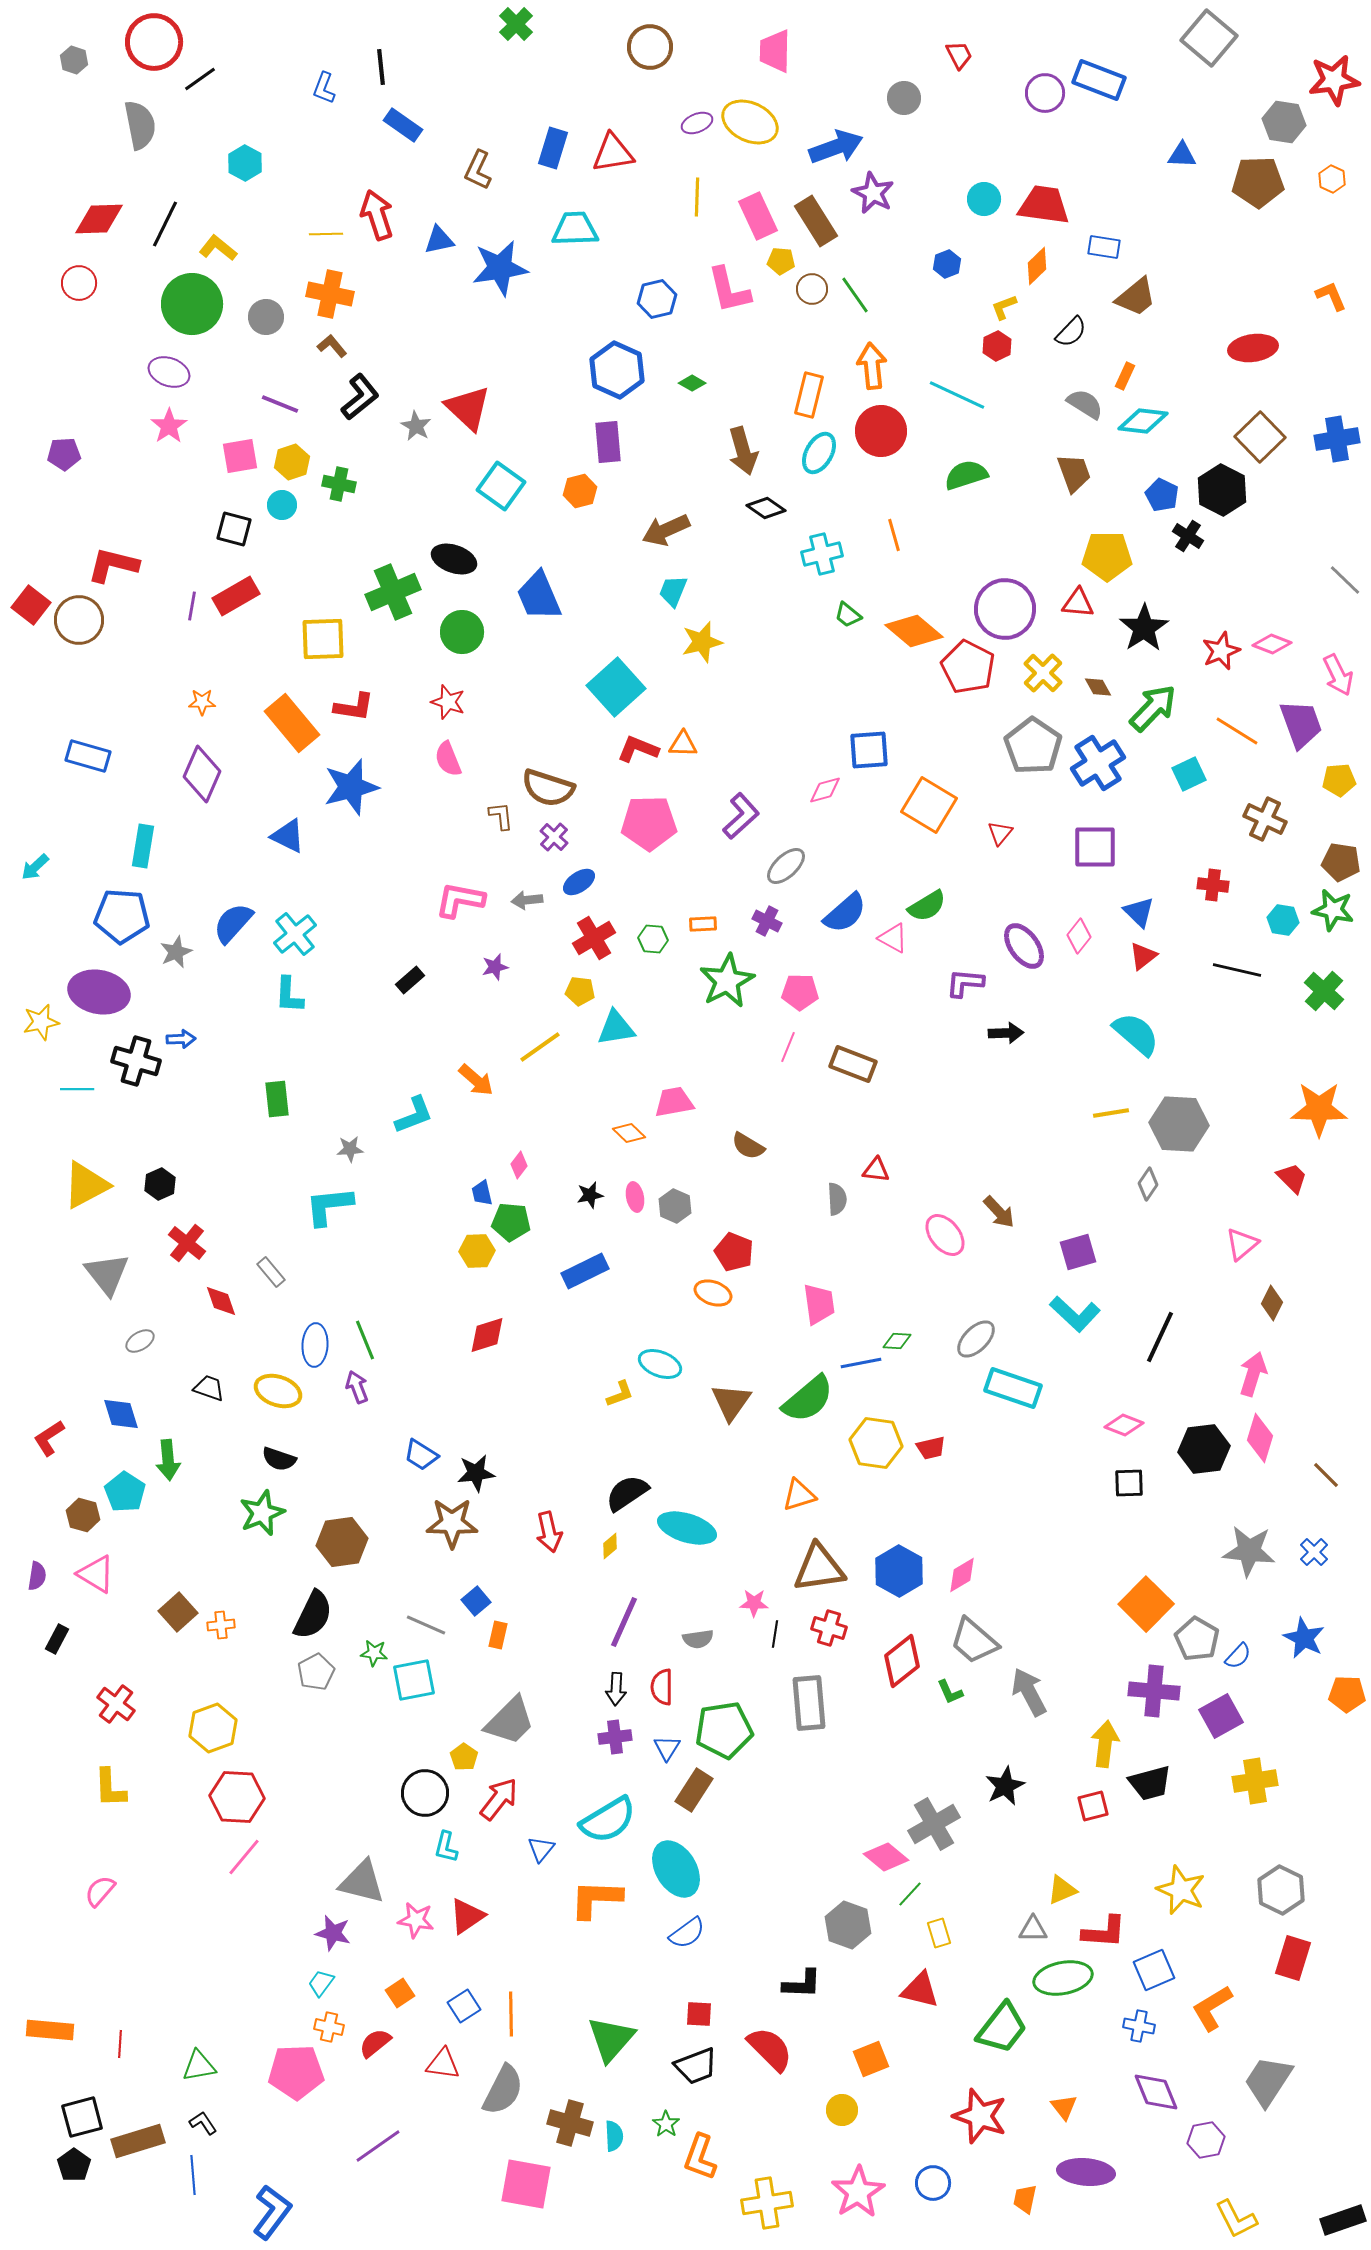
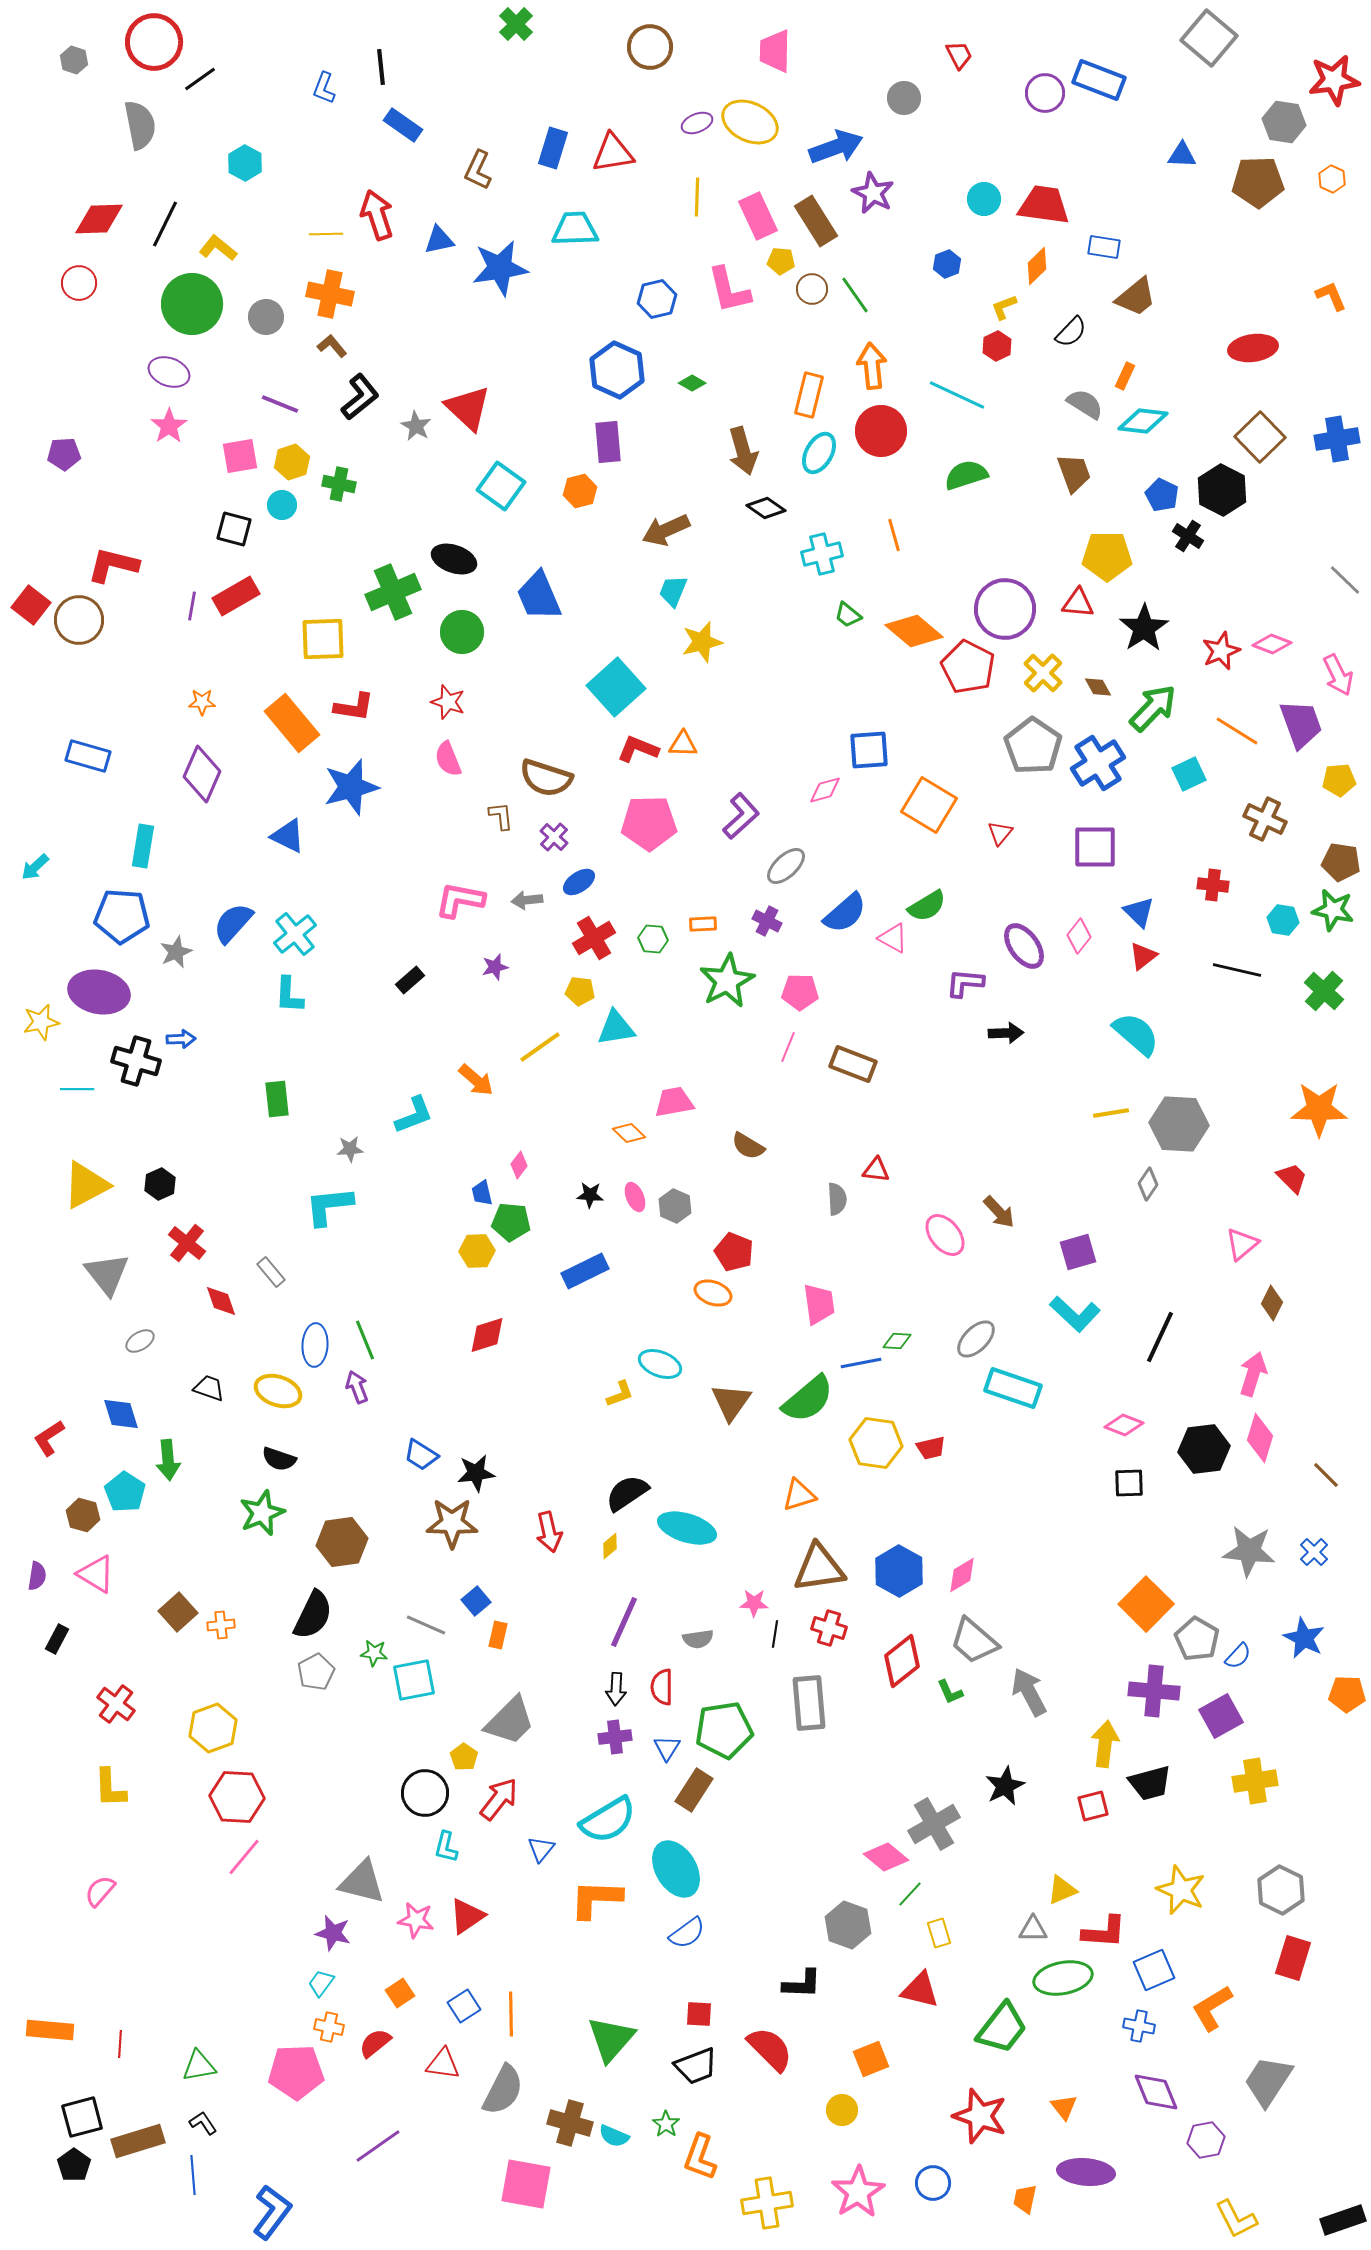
brown semicircle at (548, 788): moved 2 px left, 10 px up
black star at (590, 1195): rotated 16 degrees clockwise
pink ellipse at (635, 1197): rotated 12 degrees counterclockwise
cyan semicircle at (614, 2136): rotated 116 degrees clockwise
